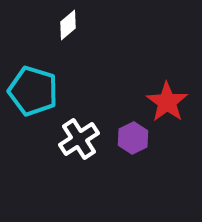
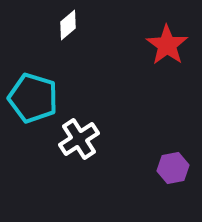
cyan pentagon: moved 7 px down
red star: moved 57 px up
purple hexagon: moved 40 px right, 30 px down; rotated 16 degrees clockwise
